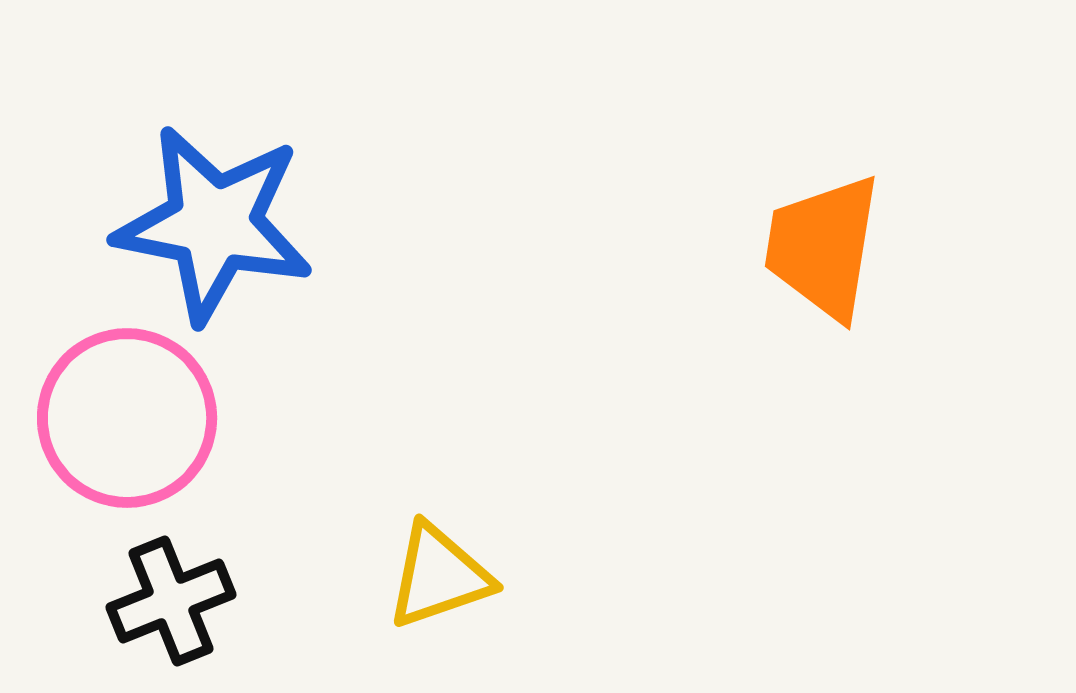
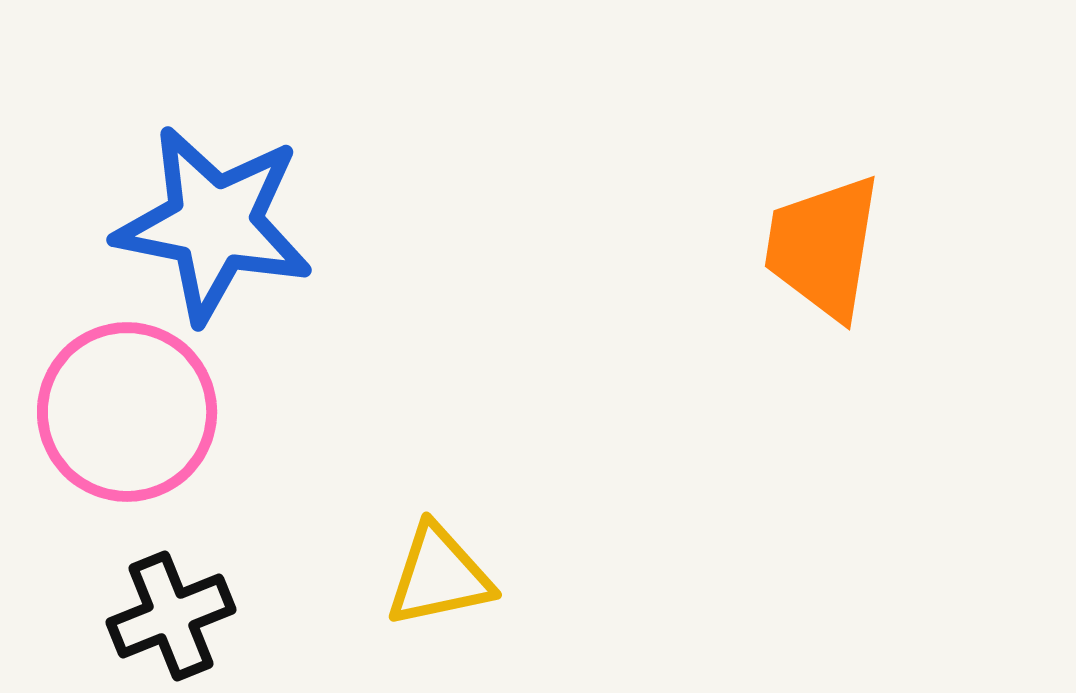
pink circle: moved 6 px up
yellow triangle: rotated 7 degrees clockwise
black cross: moved 15 px down
